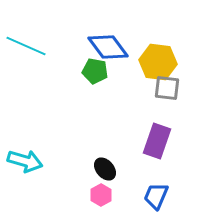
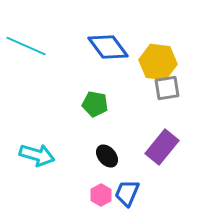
green pentagon: moved 33 px down
gray square: rotated 16 degrees counterclockwise
purple rectangle: moved 5 px right, 6 px down; rotated 20 degrees clockwise
cyan arrow: moved 12 px right, 6 px up
black ellipse: moved 2 px right, 13 px up
blue trapezoid: moved 29 px left, 3 px up
